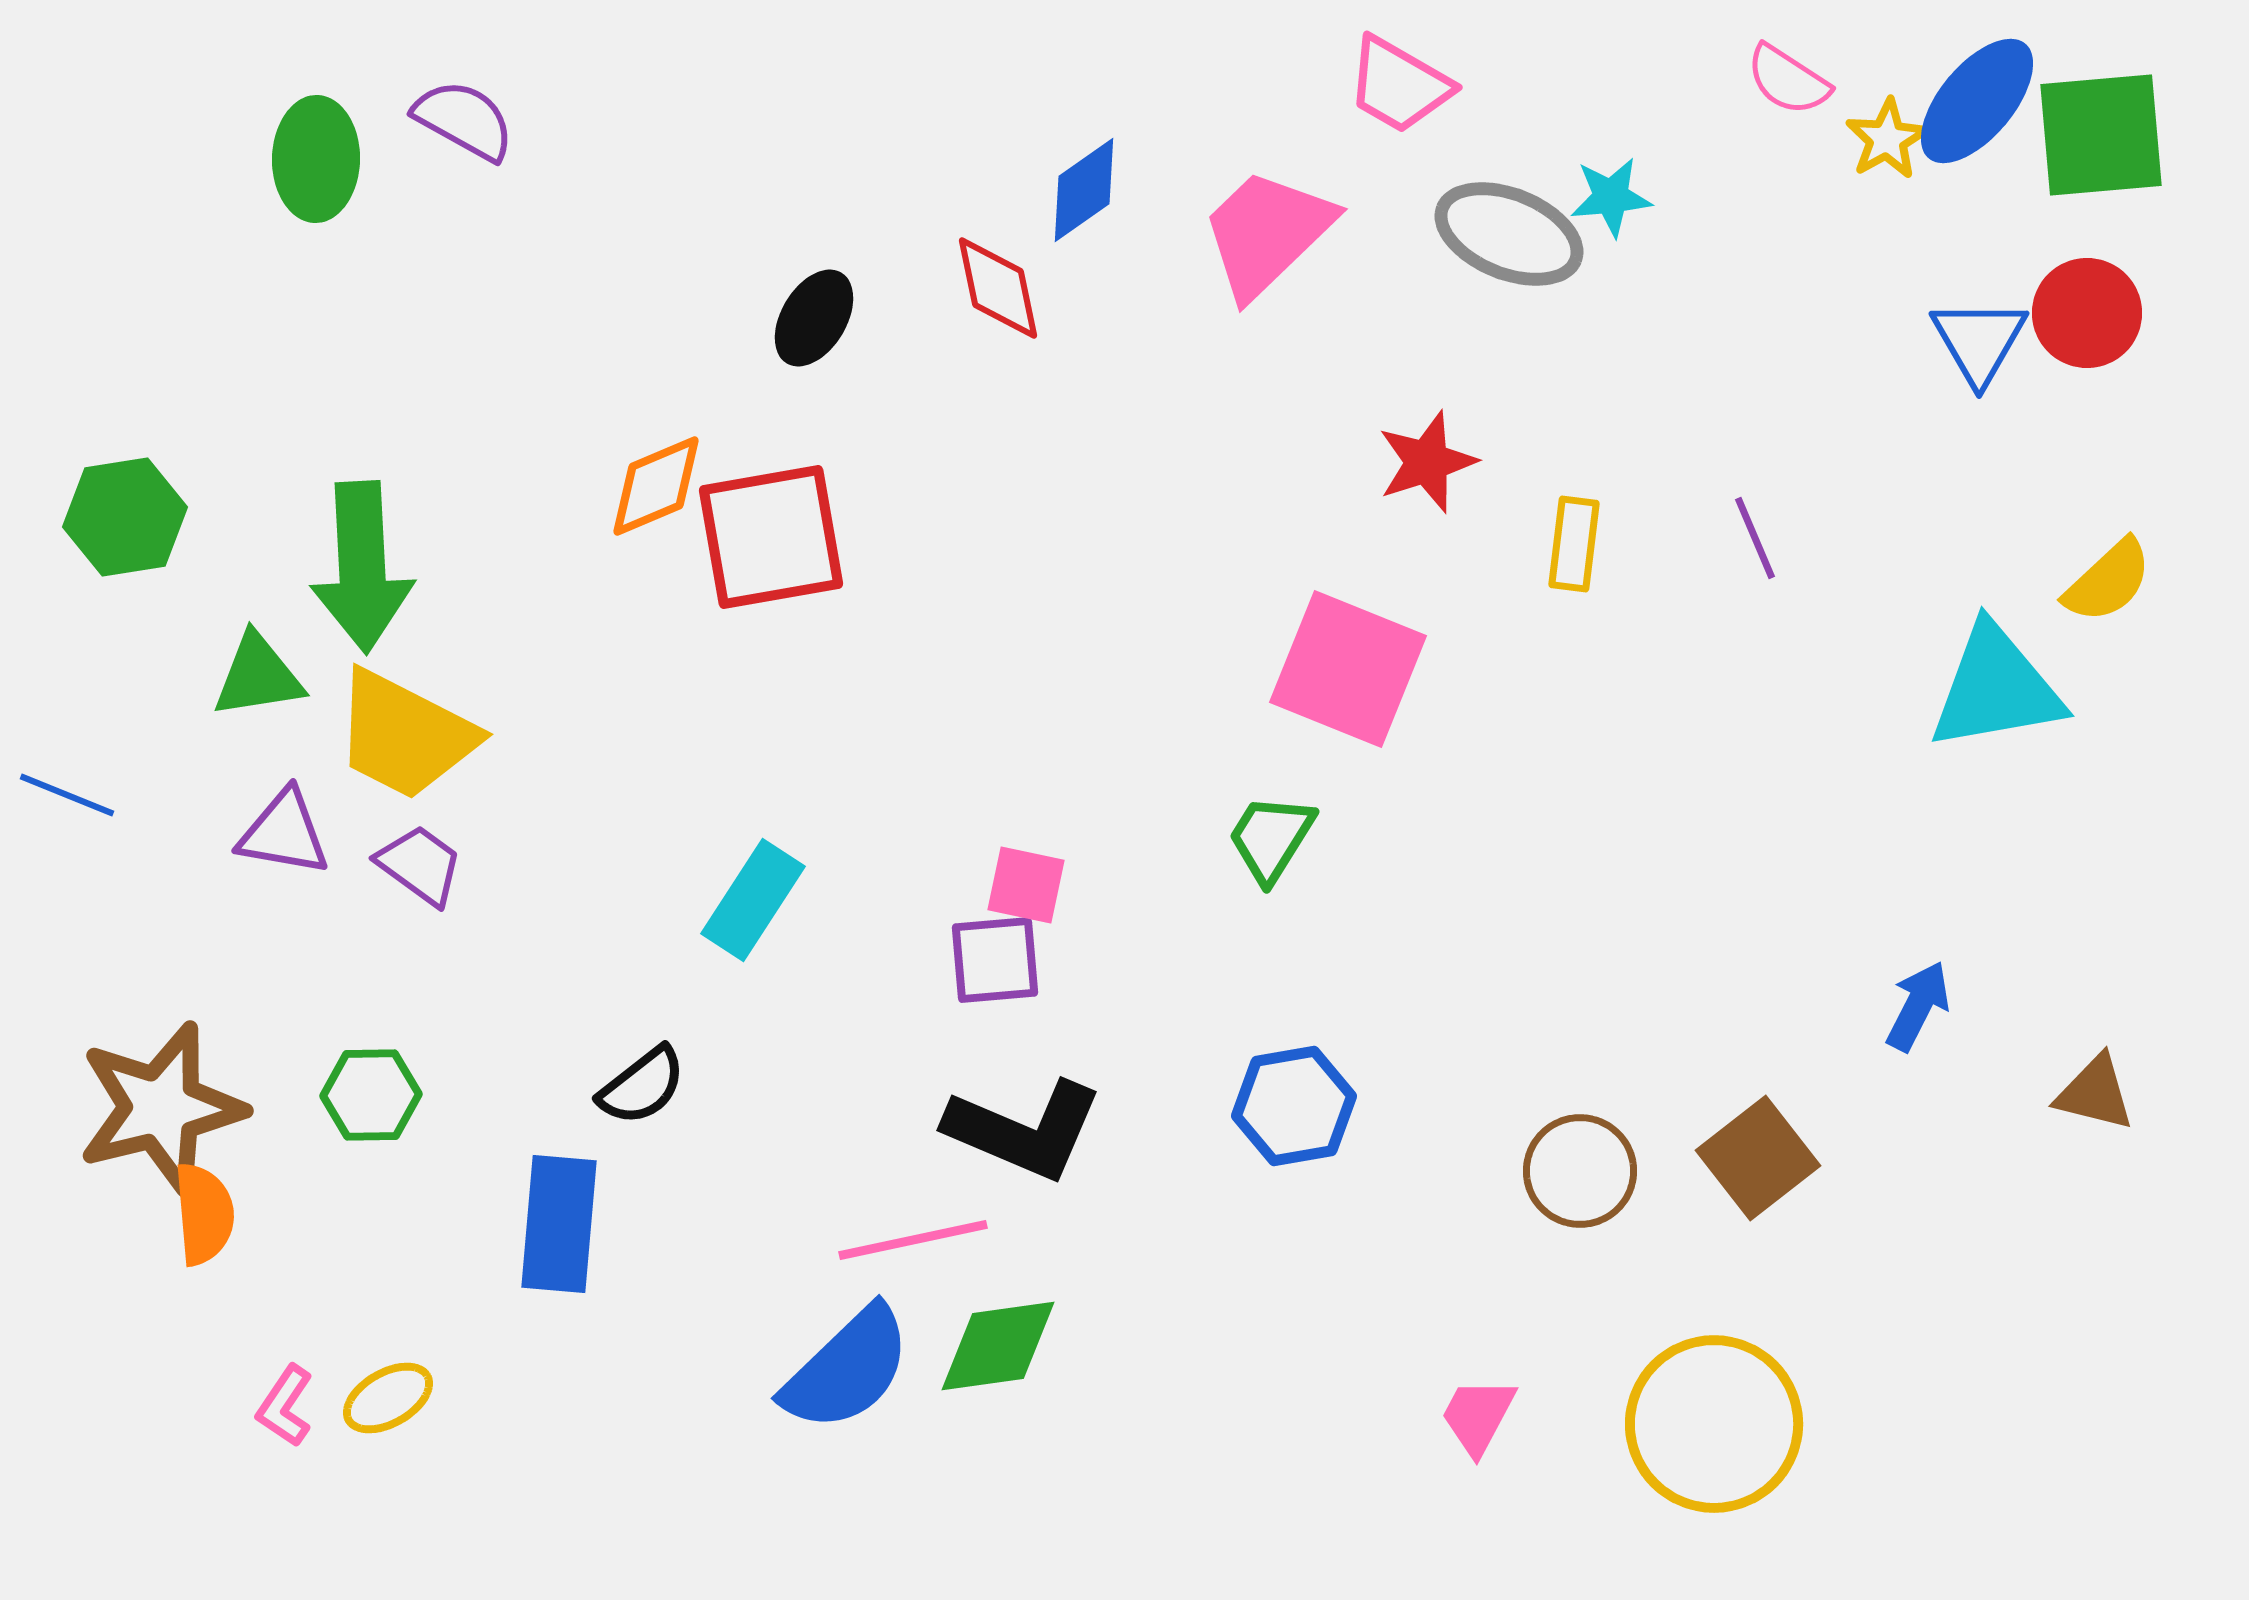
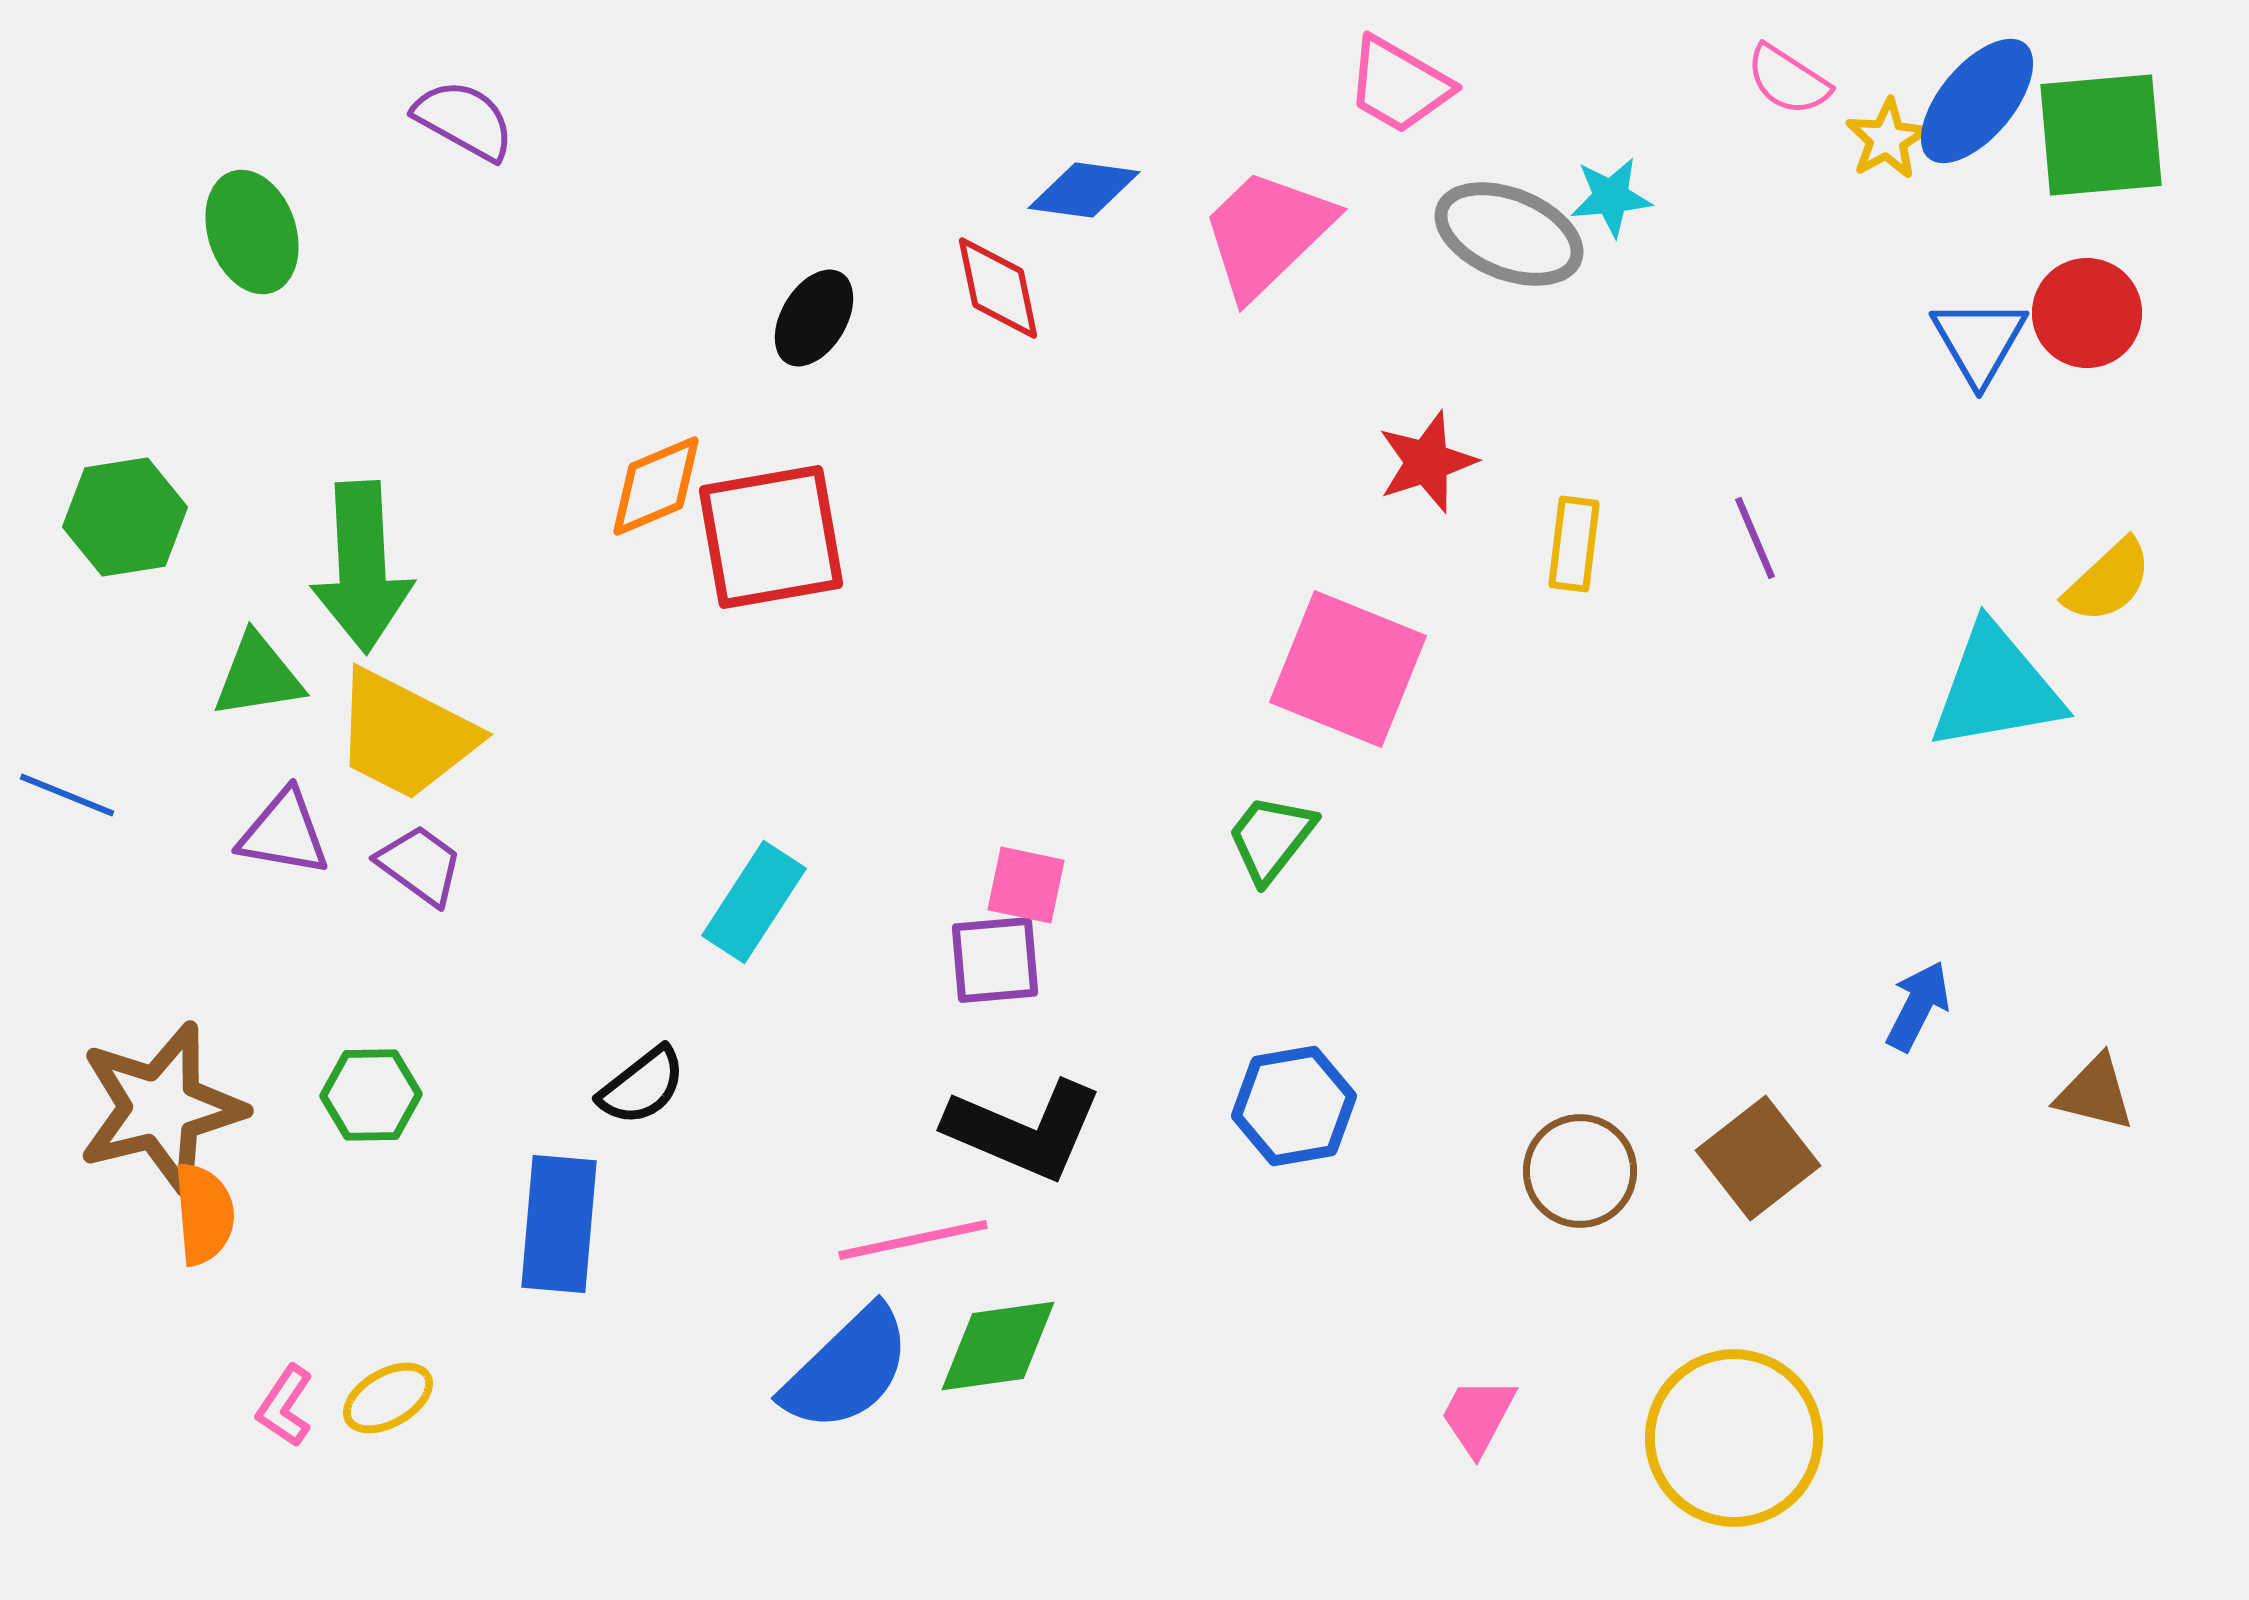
green ellipse at (316, 159): moved 64 px left, 73 px down; rotated 20 degrees counterclockwise
blue diamond at (1084, 190): rotated 43 degrees clockwise
green trapezoid at (1271, 838): rotated 6 degrees clockwise
cyan rectangle at (753, 900): moved 1 px right, 2 px down
yellow circle at (1714, 1424): moved 20 px right, 14 px down
